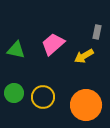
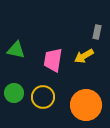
pink trapezoid: moved 16 px down; rotated 40 degrees counterclockwise
